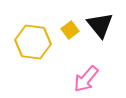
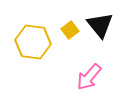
pink arrow: moved 3 px right, 2 px up
